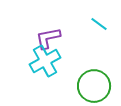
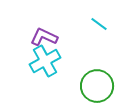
purple L-shape: moved 4 px left, 1 px up; rotated 36 degrees clockwise
green circle: moved 3 px right
